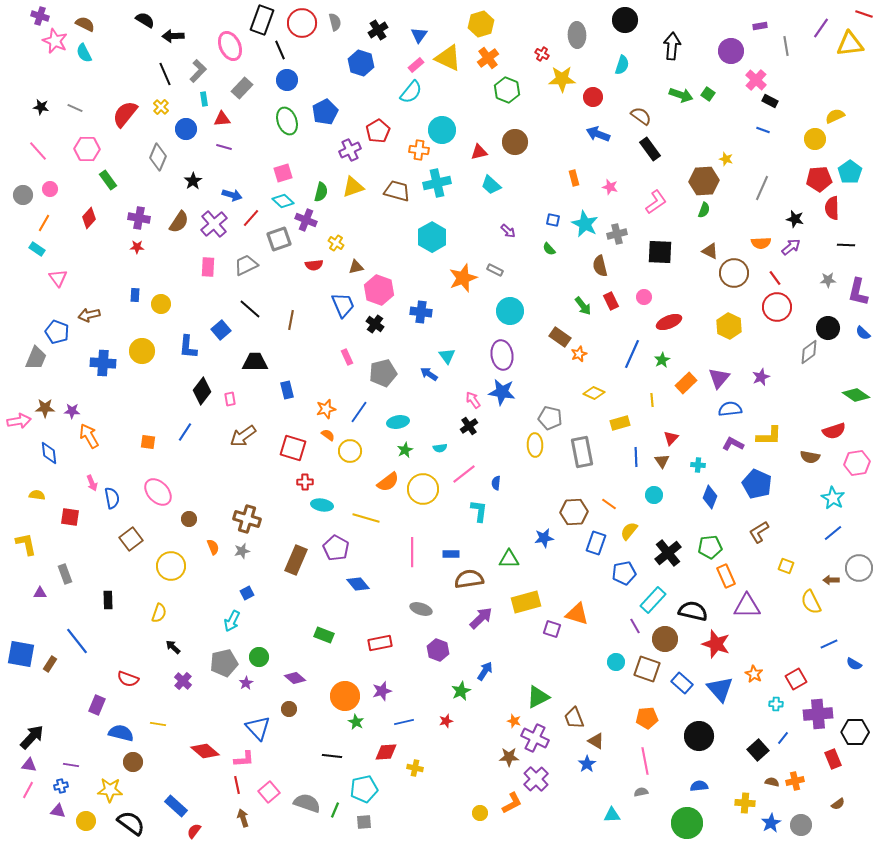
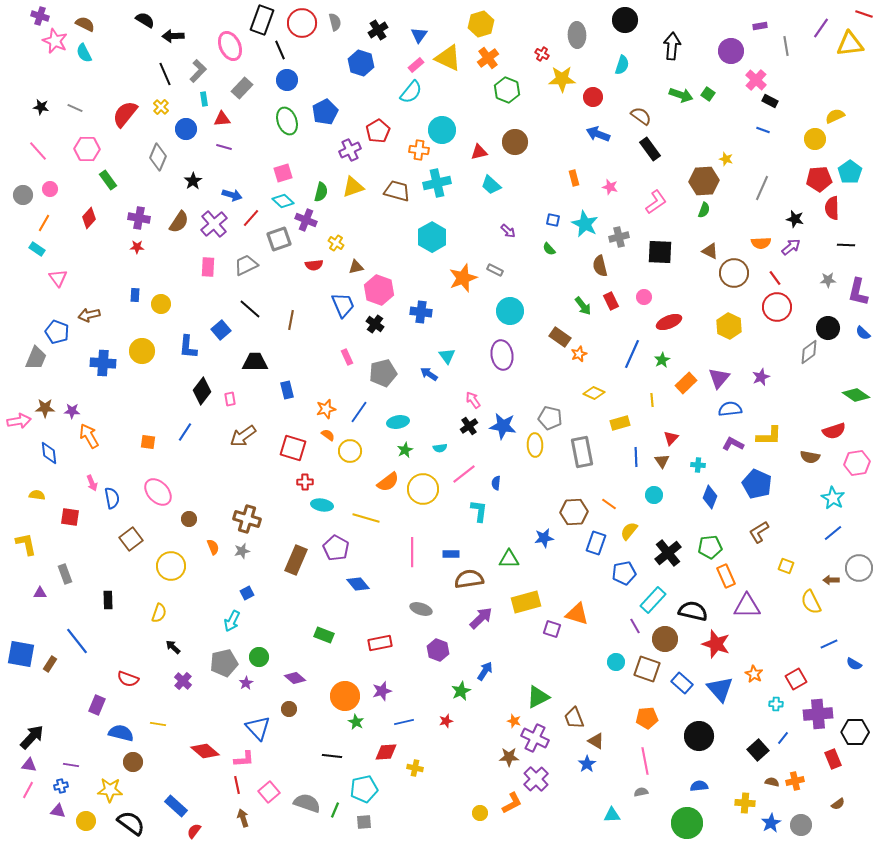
gray cross at (617, 234): moved 2 px right, 3 px down
blue star at (502, 392): moved 1 px right, 34 px down
